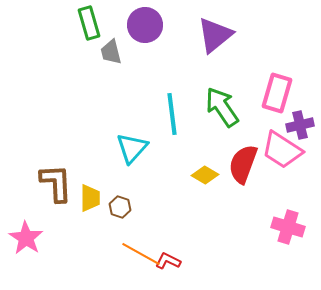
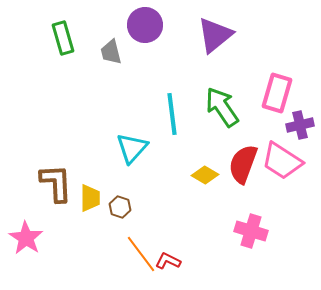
green rectangle: moved 26 px left, 15 px down
pink trapezoid: moved 11 px down
pink cross: moved 37 px left, 4 px down
orange line: rotated 24 degrees clockwise
